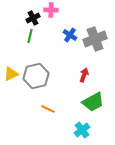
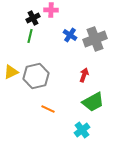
yellow triangle: moved 2 px up
